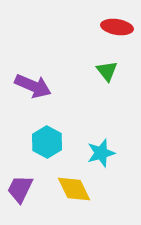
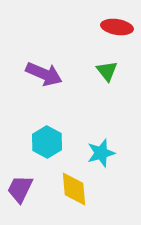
purple arrow: moved 11 px right, 12 px up
yellow diamond: rotated 21 degrees clockwise
